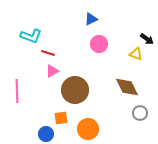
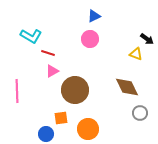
blue triangle: moved 3 px right, 3 px up
cyan L-shape: rotated 10 degrees clockwise
pink circle: moved 9 px left, 5 px up
